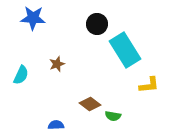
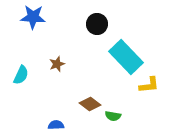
blue star: moved 1 px up
cyan rectangle: moved 1 px right, 7 px down; rotated 12 degrees counterclockwise
